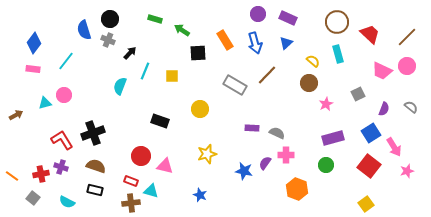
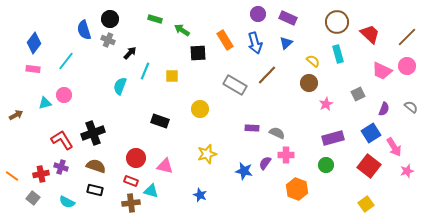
red circle at (141, 156): moved 5 px left, 2 px down
